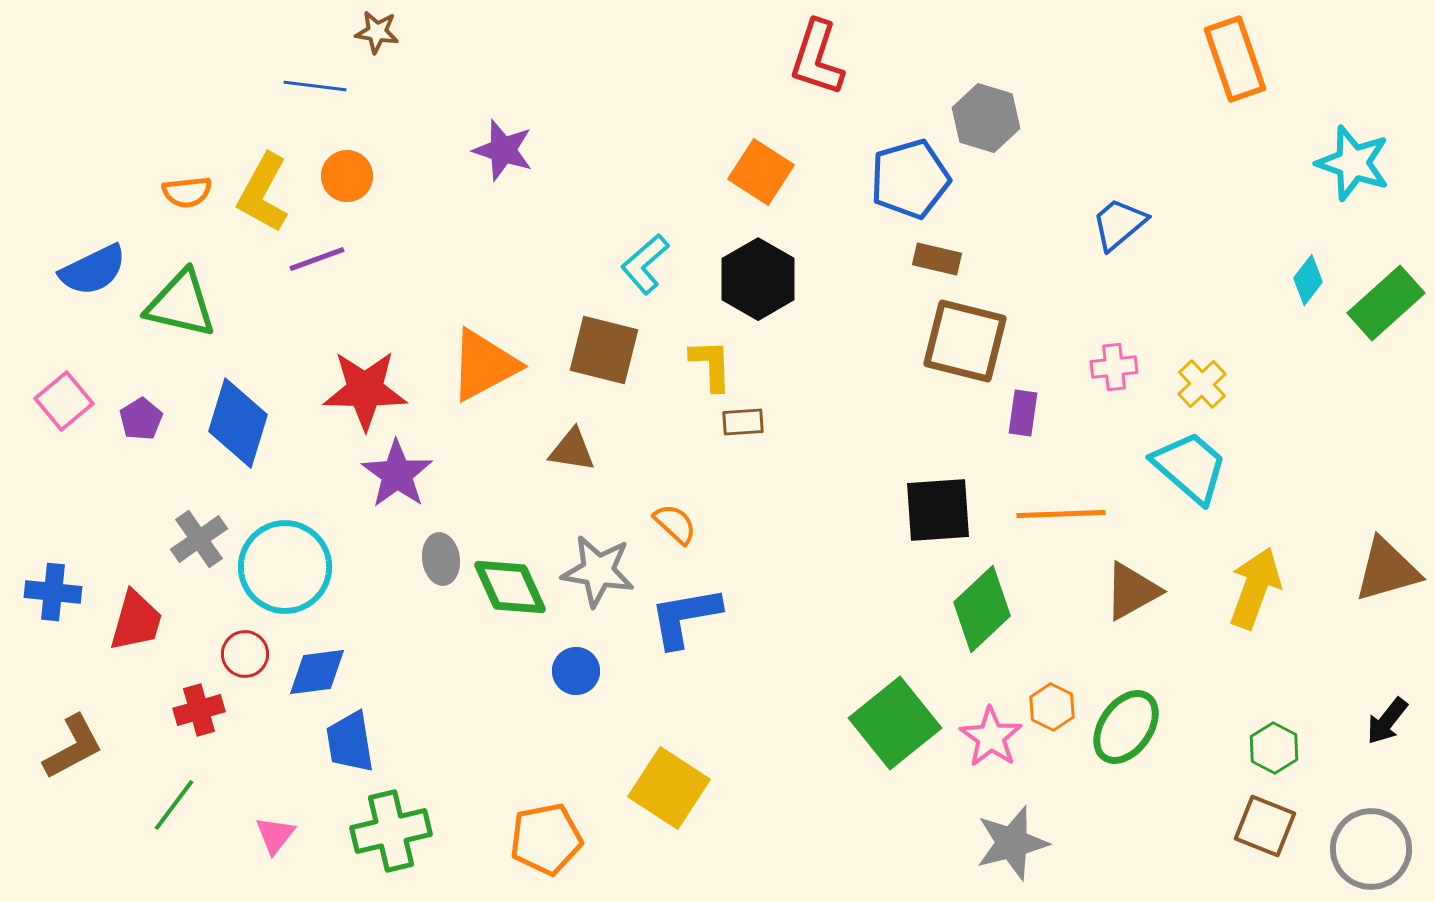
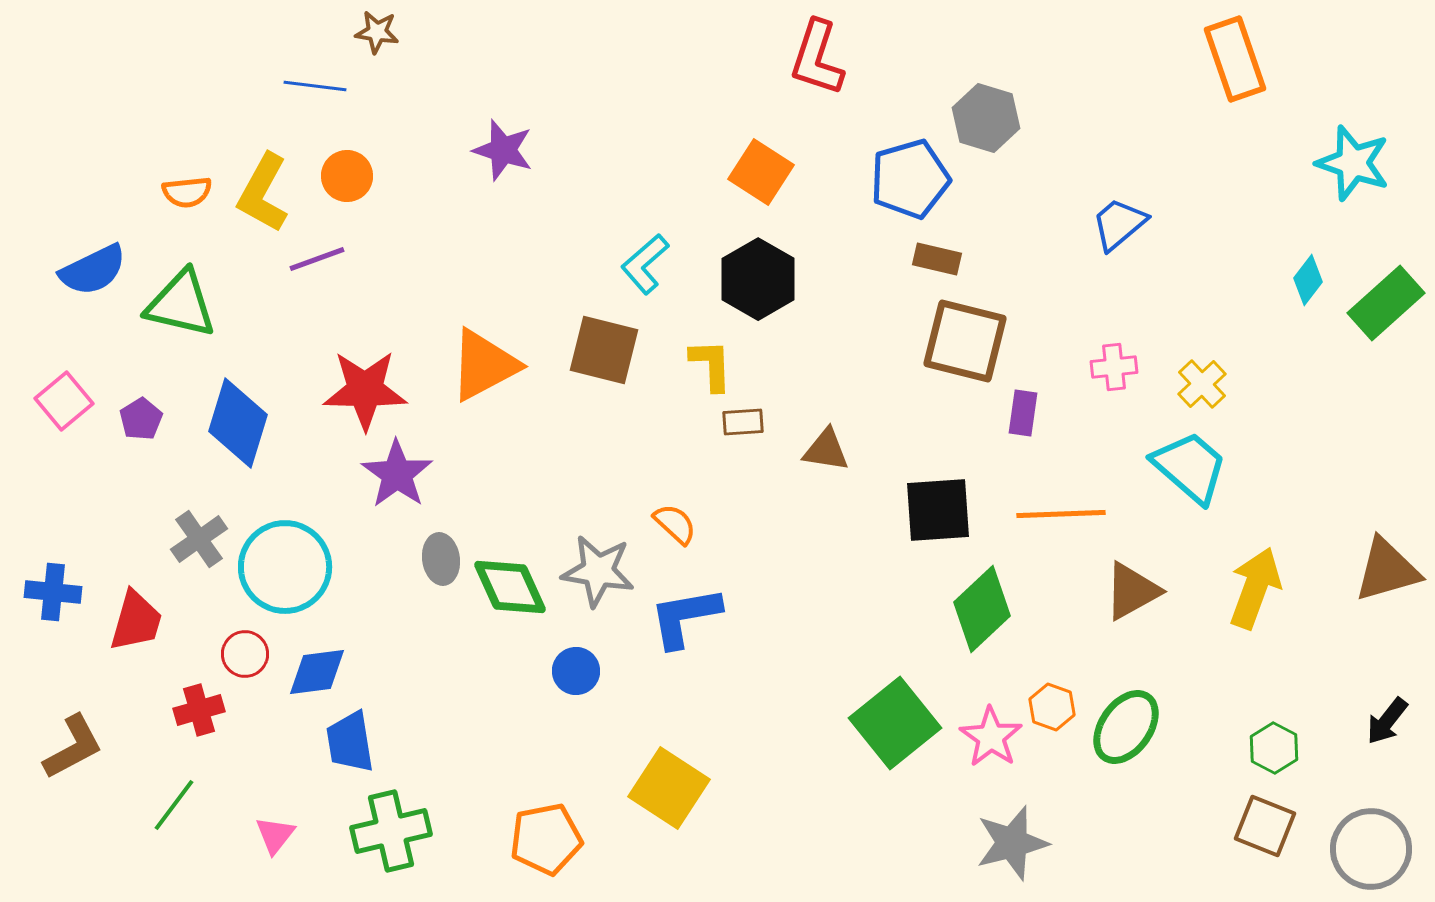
brown triangle at (572, 450): moved 254 px right
orange hexagon at (1052, 707): rotated 6 degrees counterclockwise
